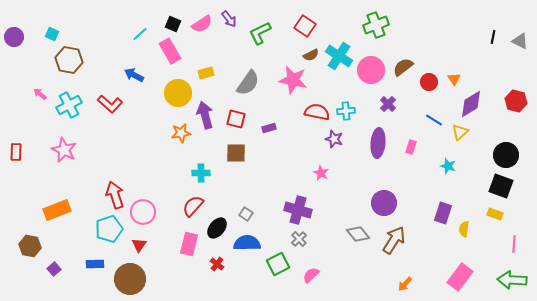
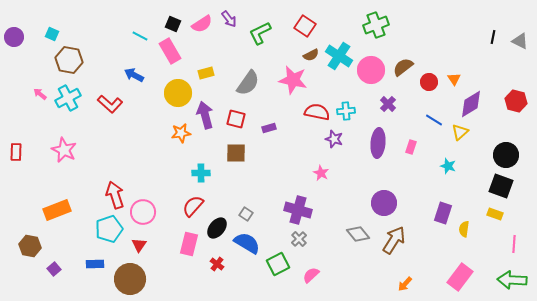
cyan line at (140, 34): moved 2 px down; rotated 70 degrees clockwise
cyan cross at (69, 105): moved 1 px left, 7 px up
blue semicircle at (247, 243): rotated 32 degrees clockwise
